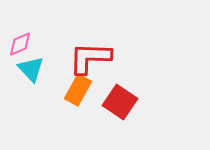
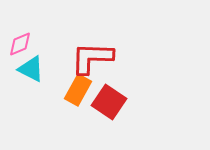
red L-shape: moved 2 px right
cyan triangle: rotated 20 degrees counterclockwise
red square: moved 11 px left
